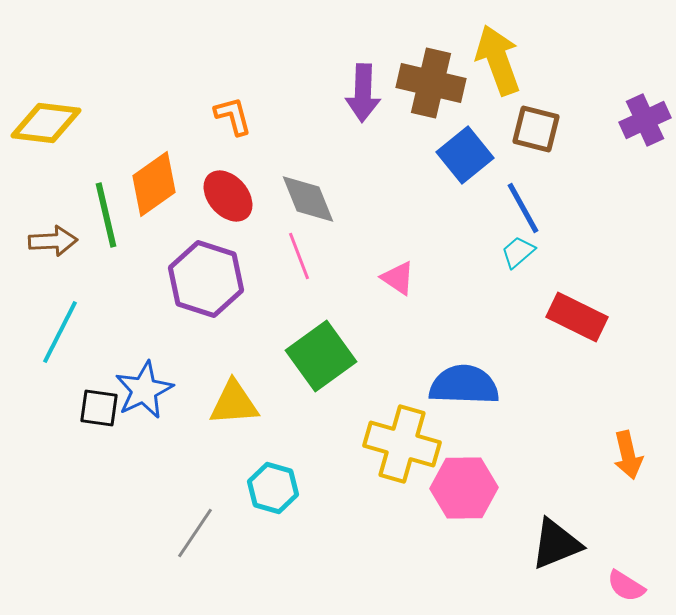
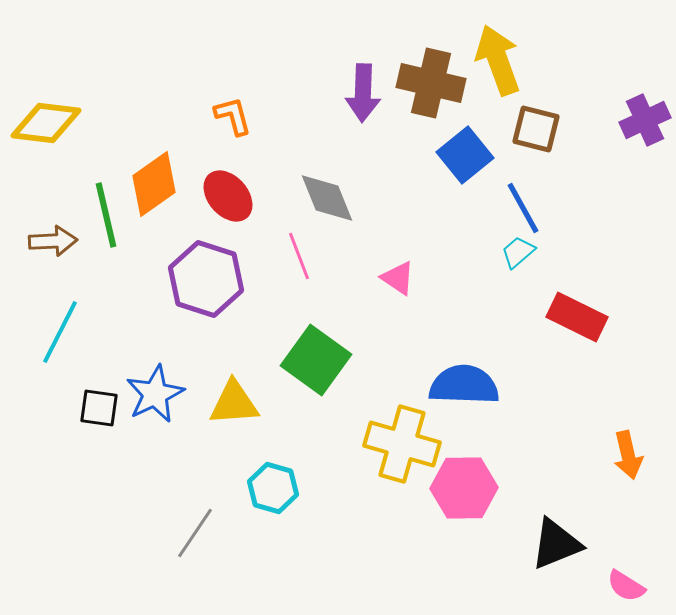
gray diamond: moved 19 px right, 1 px up
green square: moved 5 px left, 4 px down; rotated 18 degrees counterclockwise
blue star: moved 11 px right, 4 px down
